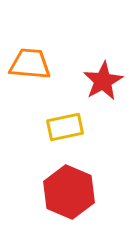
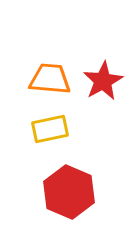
orange trapezoid: moved 20 px right, 15 px down
yellow rectangle: moved 15 px left, 2 px down
